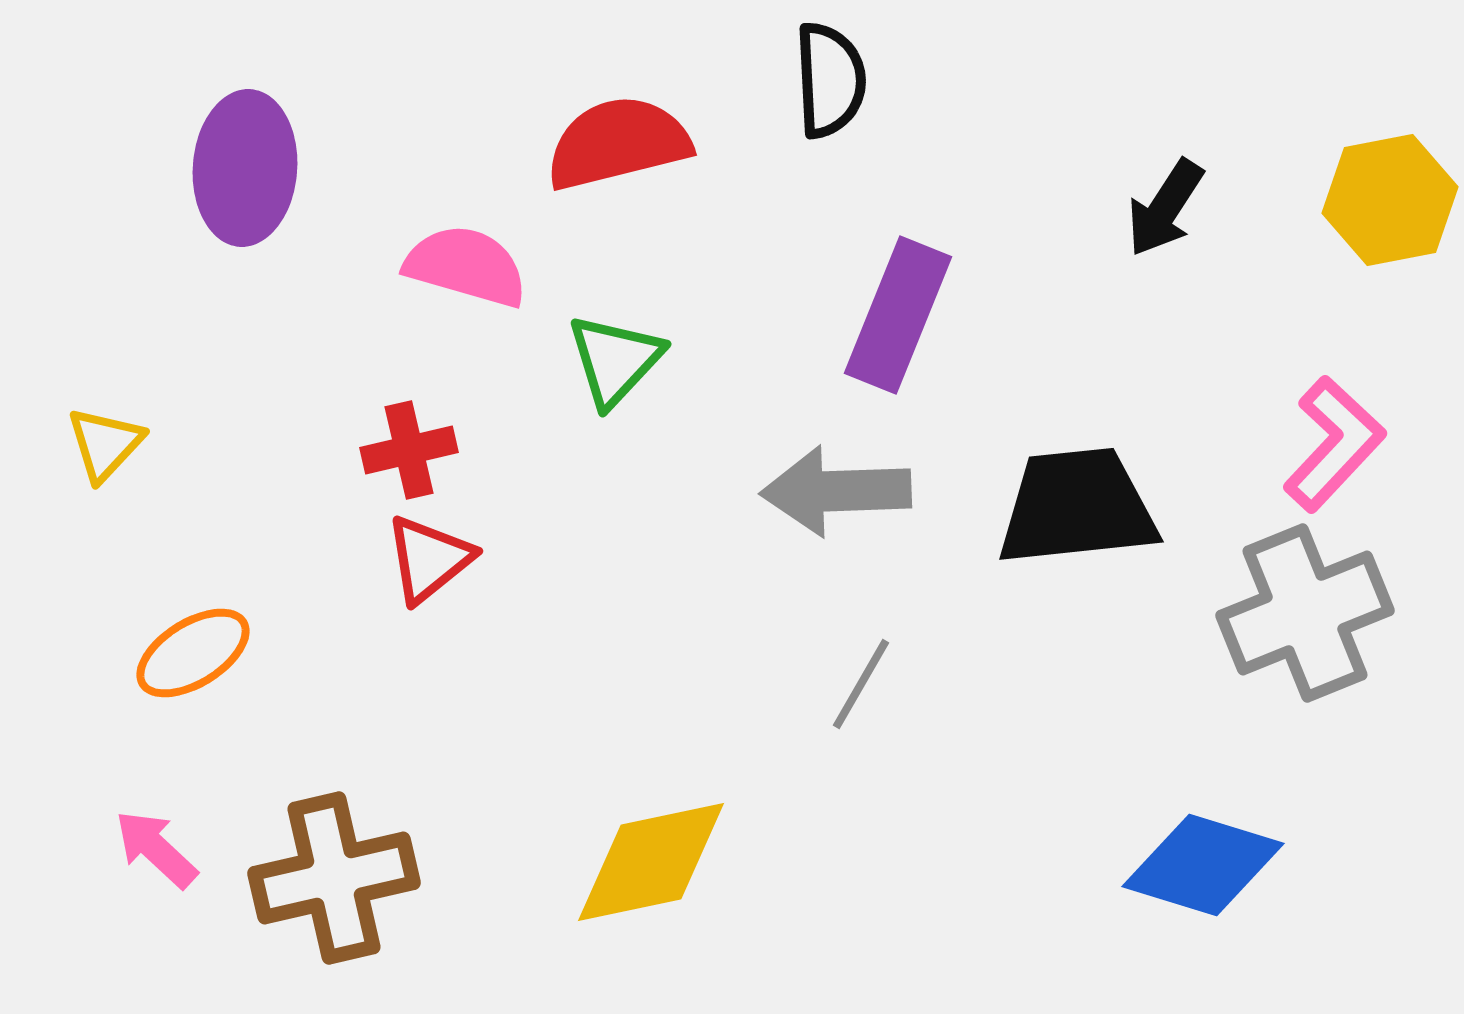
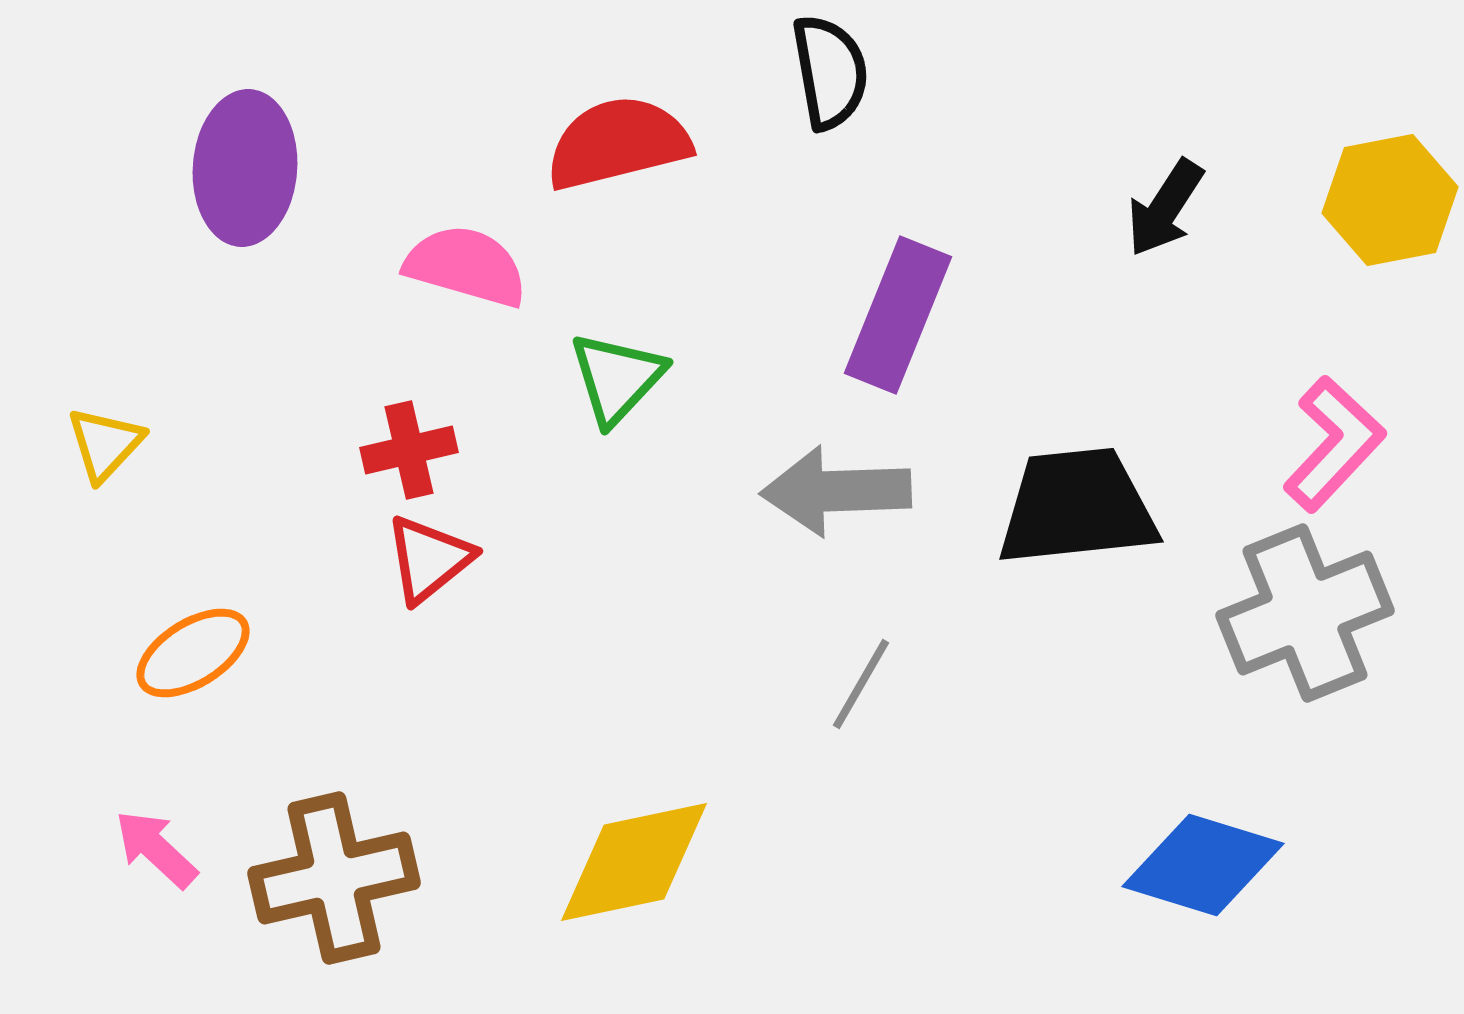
black semicircle: moved 8 px up; rotated 7 degrees counterclockwise
green triangle: moved 2 px right, 18 px down
yellow diamond: moved 17 px left
